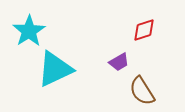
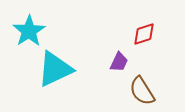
red diamond: moved 4 px down
purple trapezoid: rotated 35 degrees counterclockwise
